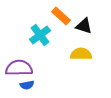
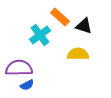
orange rectangle: moved 1 px left, 1 px down
yellow semicircle: moved 3 px left
blue semicircle: rotated 16 degrees counterclockwise
